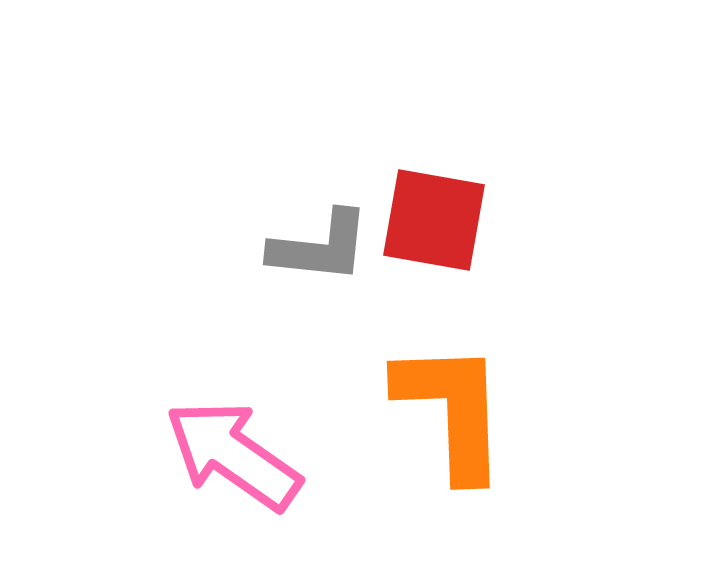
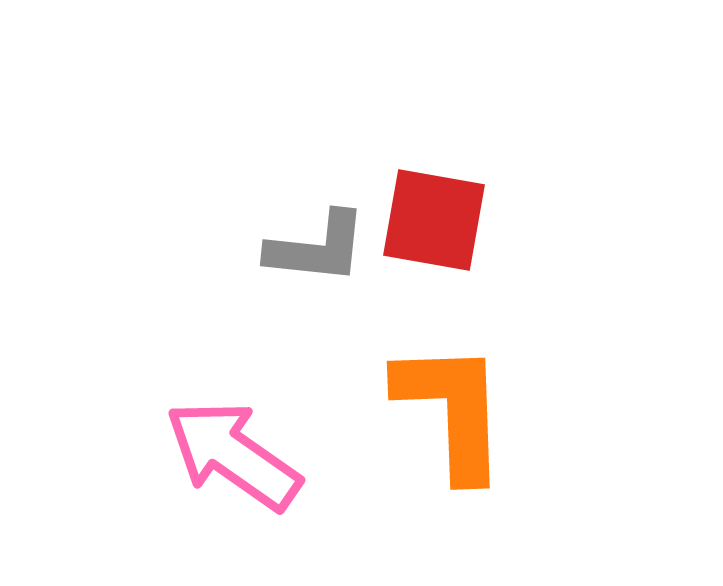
gray L-shape: moved 3 px left, 1 px down
